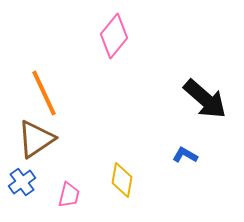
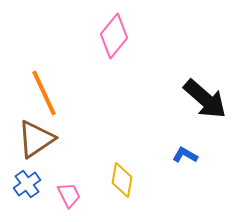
blue cross: moved 5 px right, 2 px down
pink trapezoid: rotated 40 degrees counterclockwise
